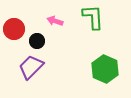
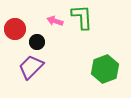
green L-shape: moved 11 px left
red circle: moved 1 px right
black circle: moved 1 px down
green hexagon: rotated 16 degrees clockwise
